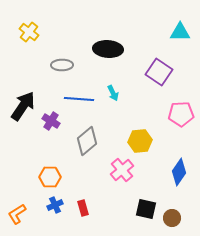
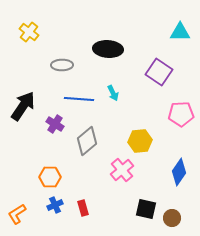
purple cross: moved 4 px right, 3 px down
